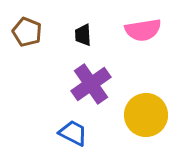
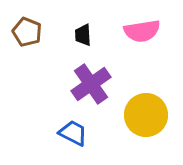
pink semicircle: moved 1 px left, 1 px down
